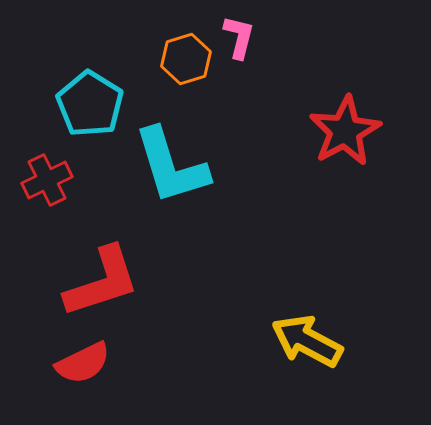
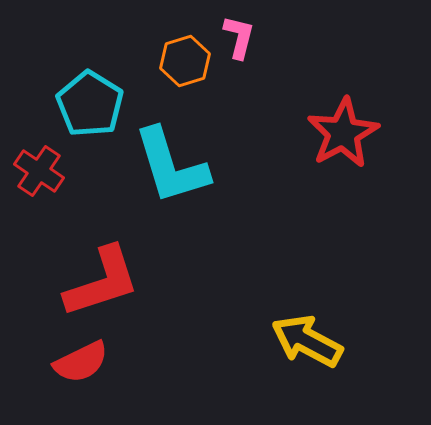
orange hexagon: moved 1 px left, 2 px down
red star: moved 2 px left, 2 px down
red cross: moved 8 px left, 9 px up; rotated 30 degrees counterclockwise
red semicircle: moved 2 px left, 1 px up
